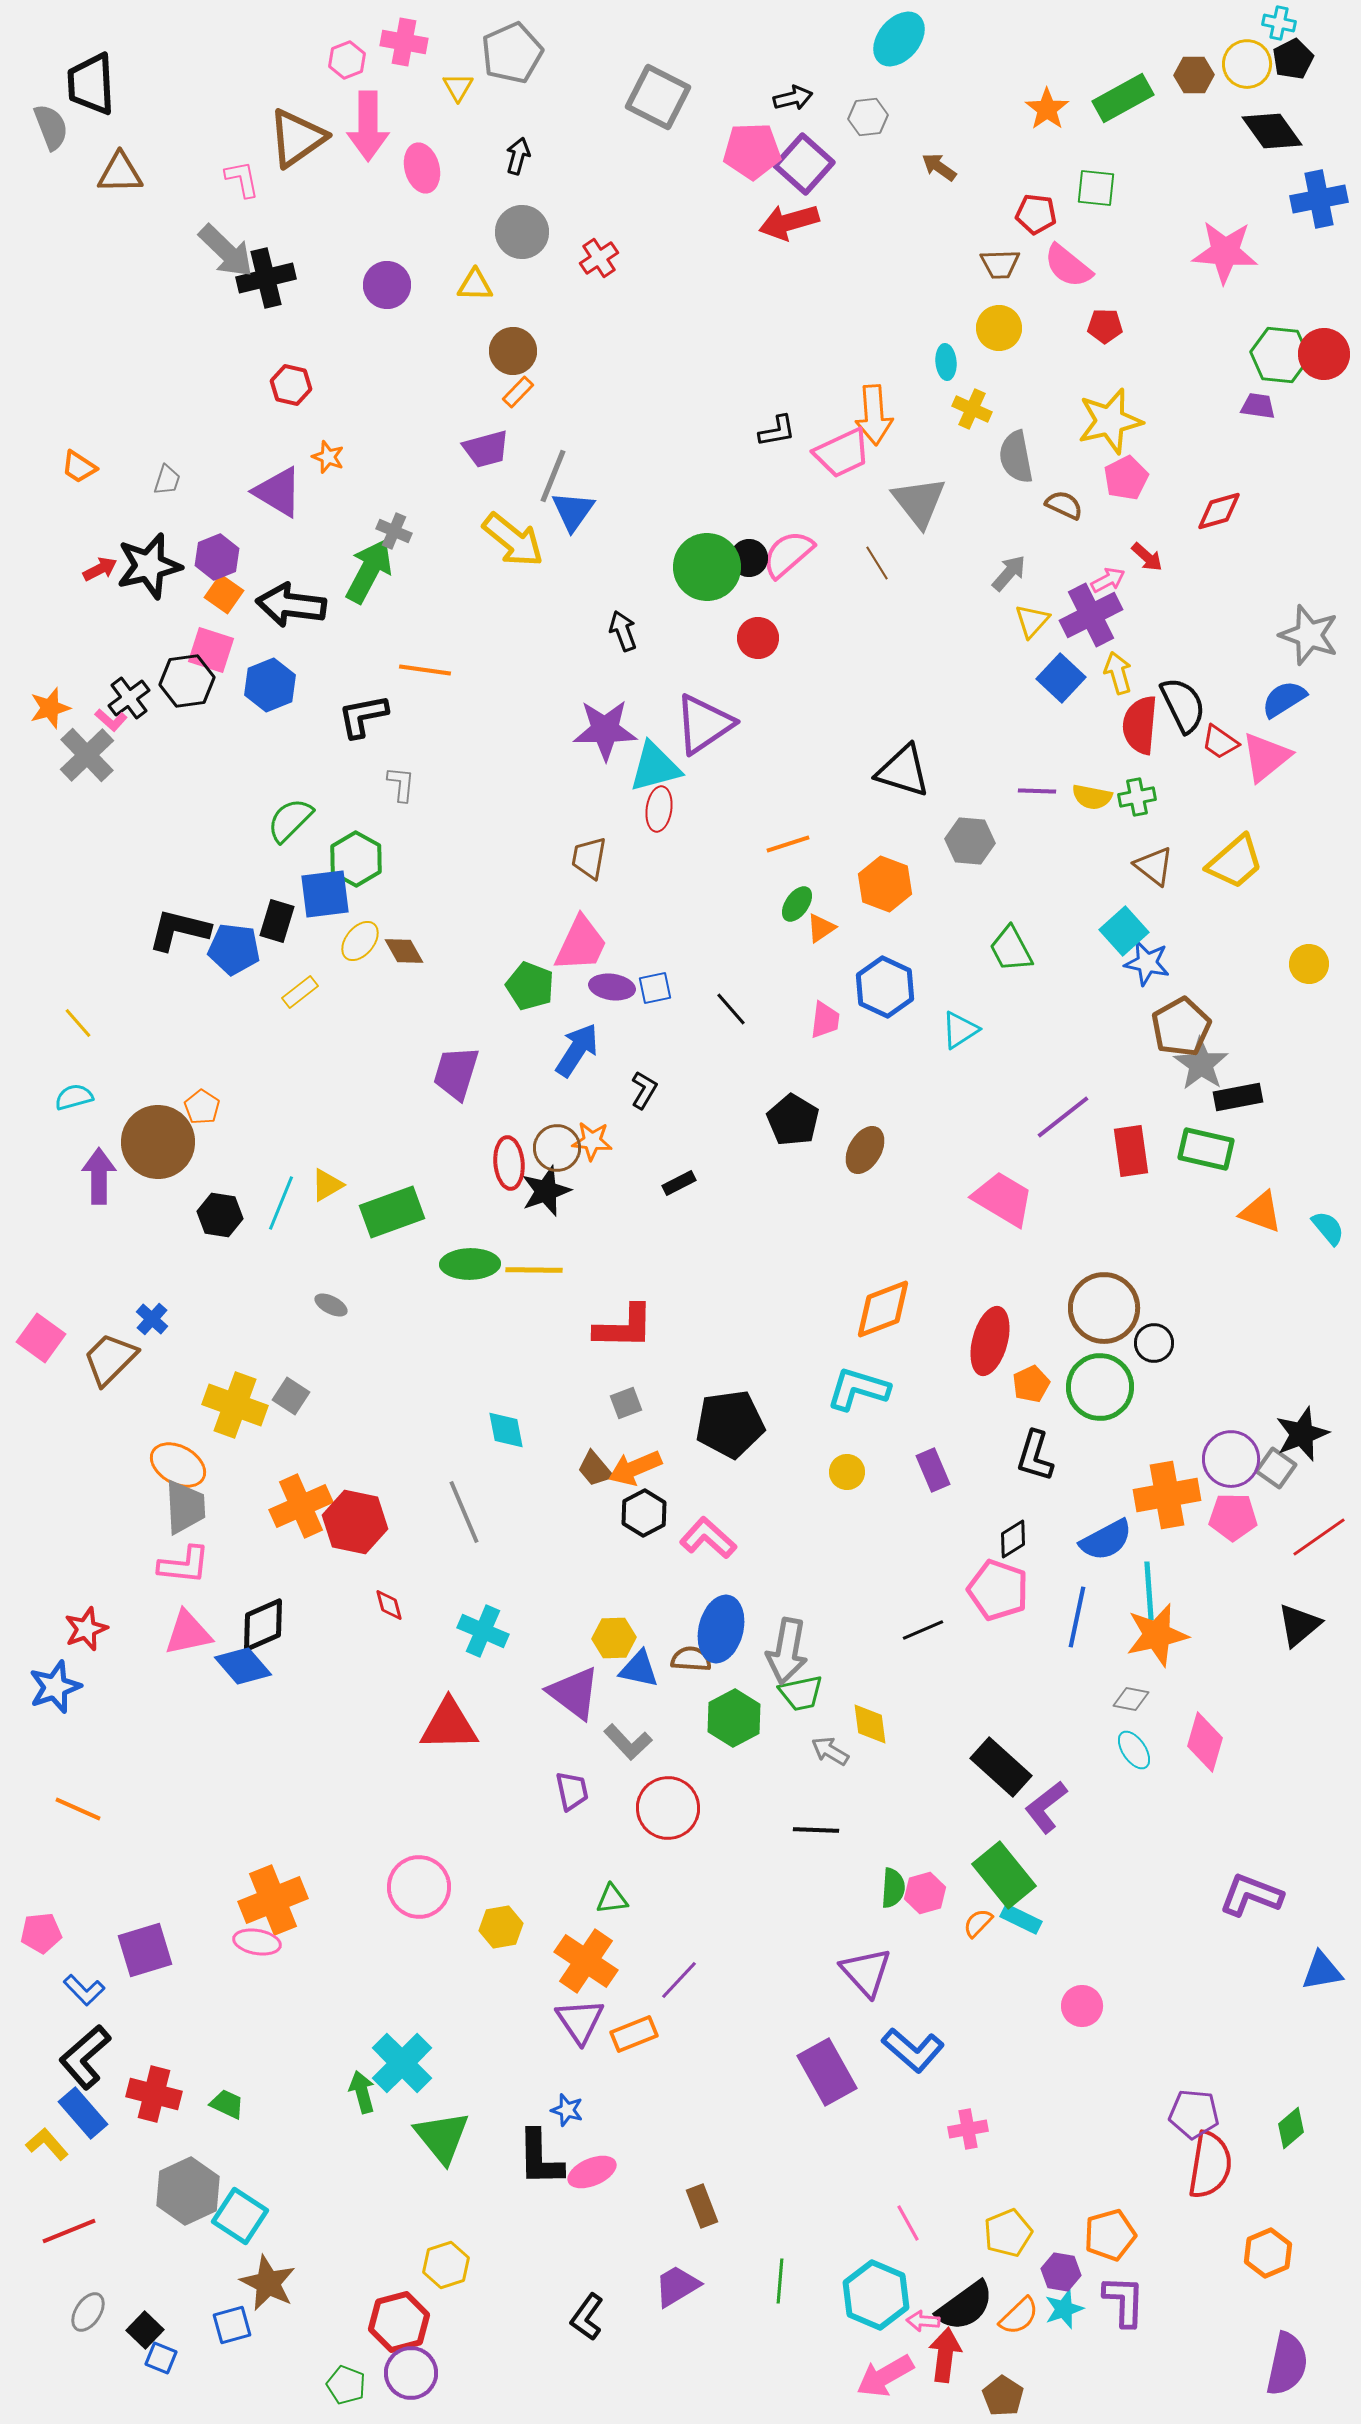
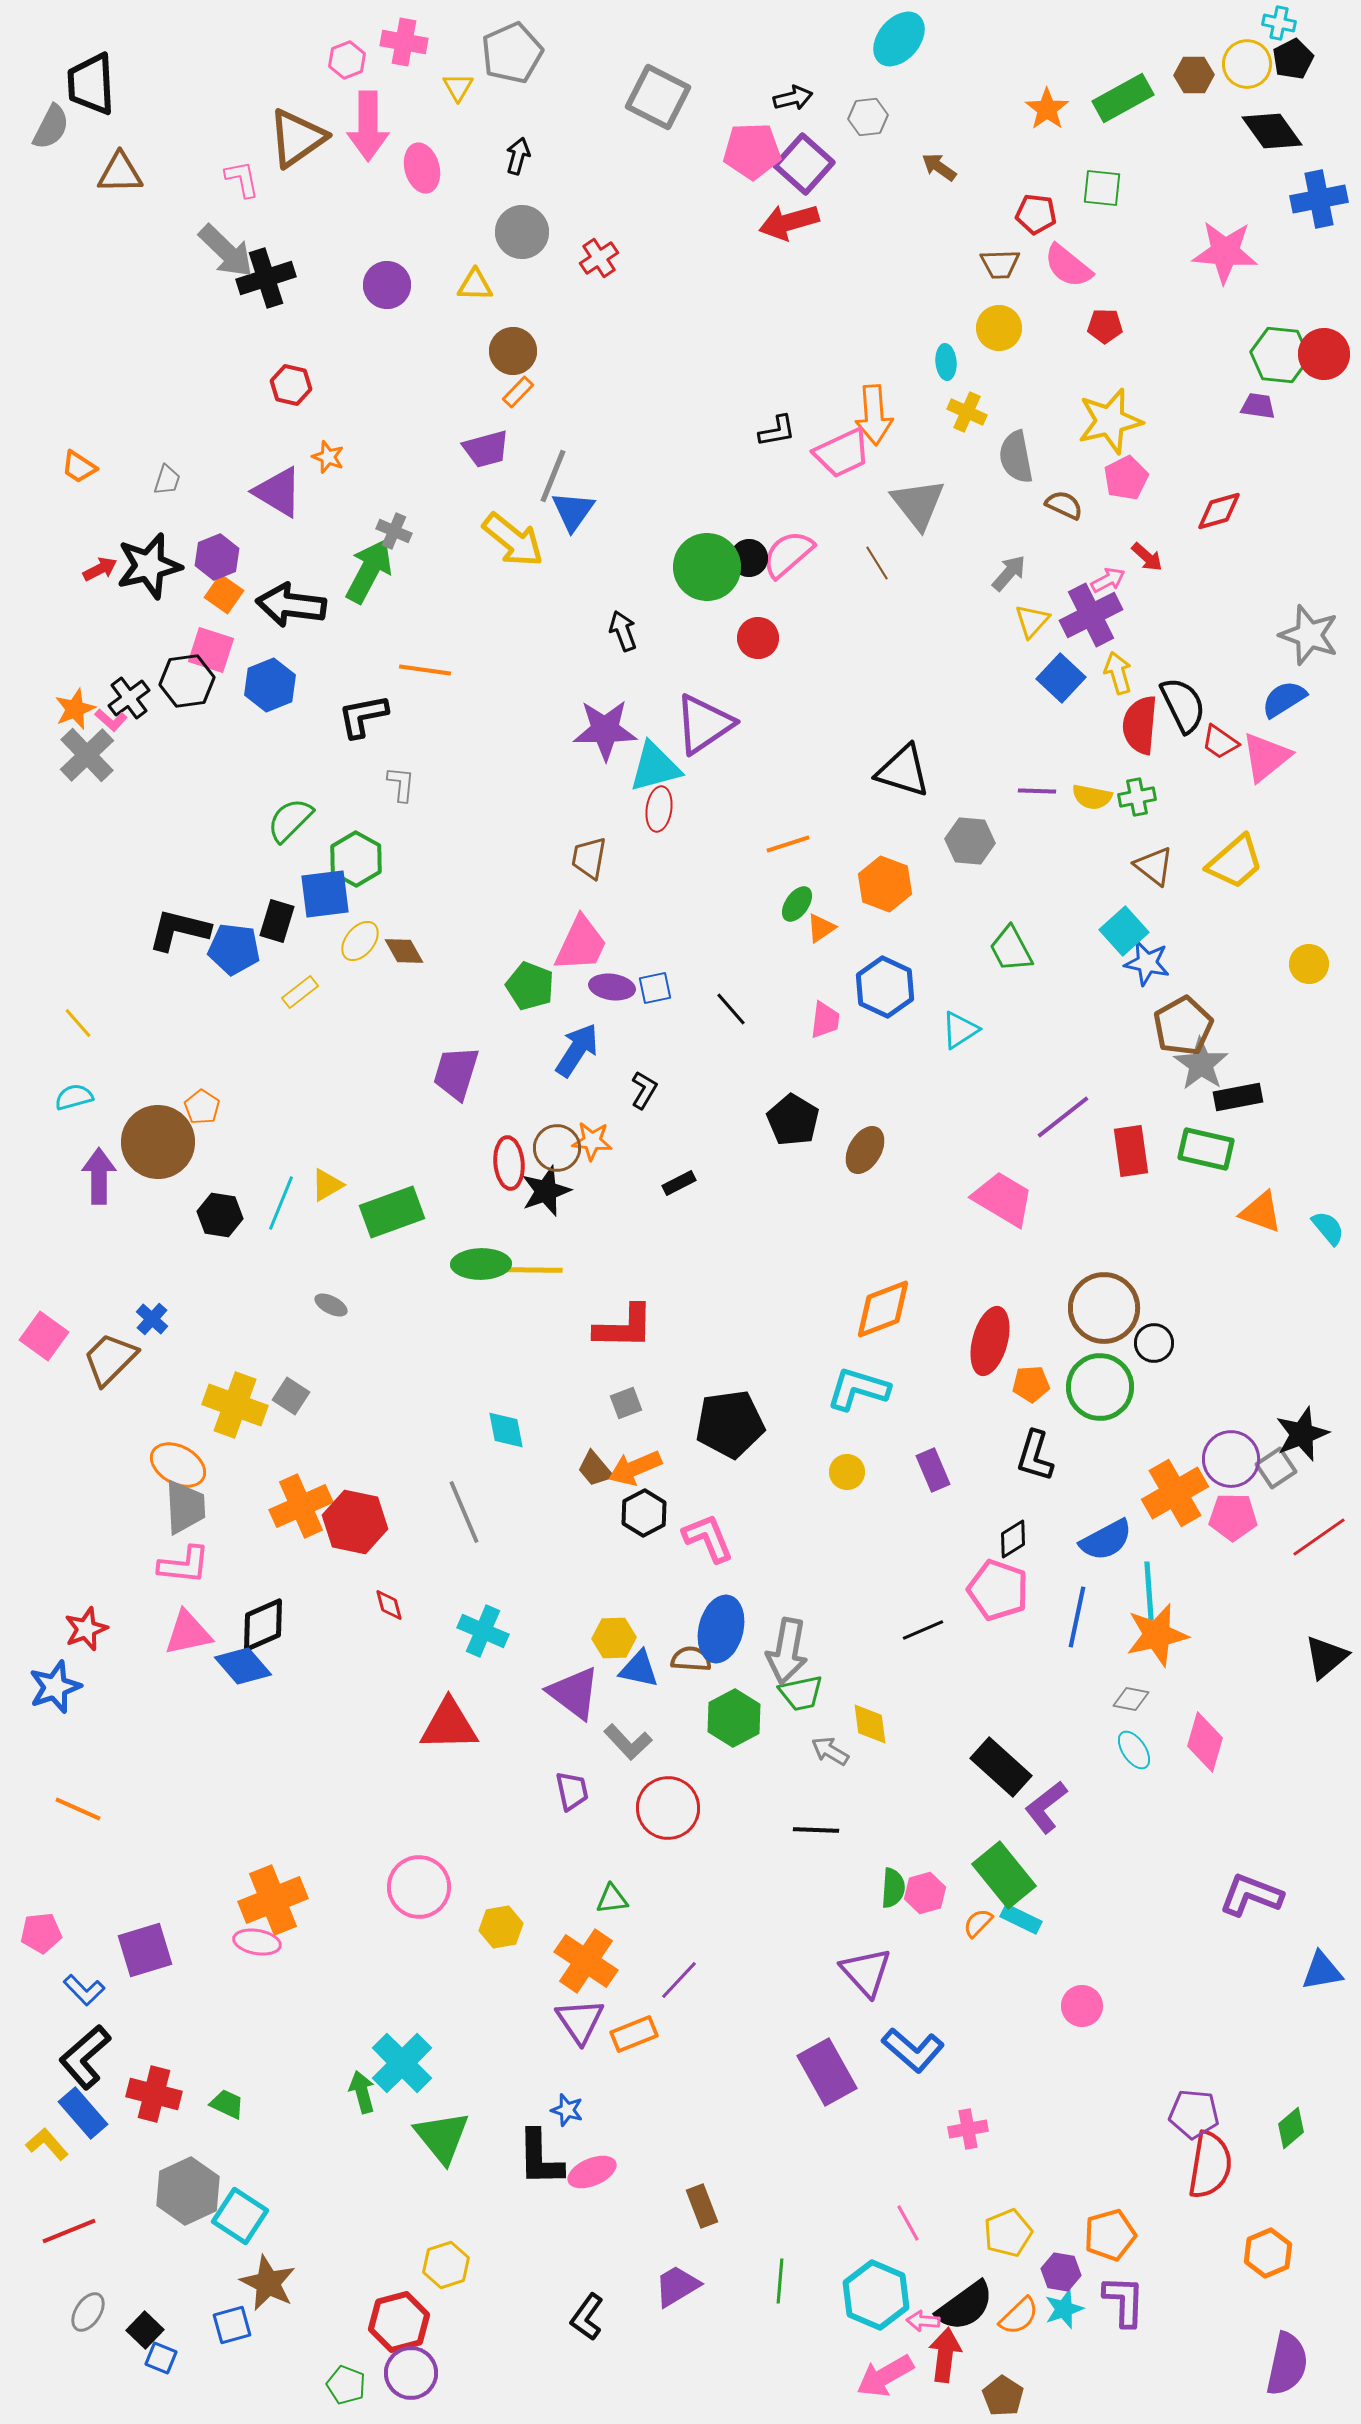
gray semicircle at (51, 127): rotated 48 degrees clockwise
green square at (1096, 188): moved 6 px right
black cross at (266, 278): rotated 4 degrees counterclockwise
yellow cross at (972, 409): moved 5 px left, 3 px down
gray triangle at (919, 502): moved 1 px left, 2 px down
orange star at (50, 708): moved 25 px right, 1 px down; rotated 6 degrees counterclockwise
brown pentagon at (1181, 1027): moved 2 px right, 1 px up
green ellipse at (470, 1264): moved 11 px right
pink square at (41, 1338): moved 3 px right, 2 px up
orange pentagon at (1031, 1384): rotated 21 degrees clockwise
gray square at (1276, 1468): rotated 21 degrees clockwise
orange cross at (1167, 1495): moved 8 px right, 2 px up; rotated 20 degrees counterclockwise
pink L-shape at (708, 1538): rotated 26 degrees clockwise
black triangle at (1299, 1625): moved 27 px right, 32 px down
